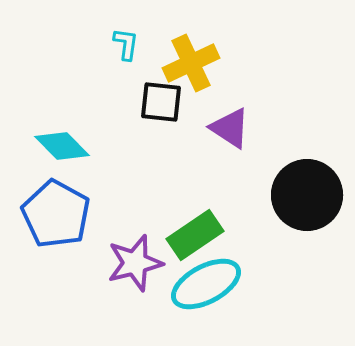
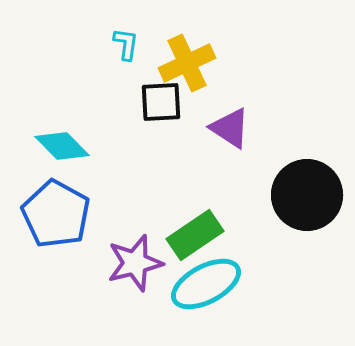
yellow cross: moved 4 px left
black square: rotated 9 degrees counterclockwise
